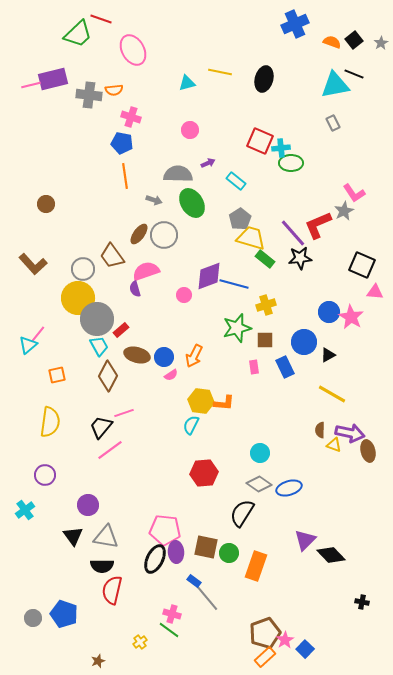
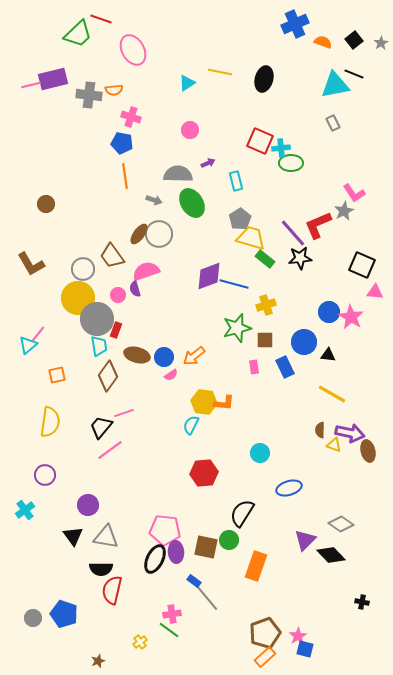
orange semicircle at (332, 42): moved 9 px left
cyan triangle at (187, 83): rotated 18 degrees counterclockwise
cyan rectangle at (236, 181): rotated 36 degrees clockwise
gray circle at (164, 235): moved 5 px left, 1 px up
brown L-shape at (33, 264): moved 2 px left; rotated 12 degrees clockwise
pink circle at (184, 295): moved 66 px left
red rectangle at (121, 330): moved 5 px left; rotated 28 degrees counterclockwise
cyan trapezoid at (99, 346): rotated 20 degrees clockwise
black triangle at (328, 355): rotated 35 degrees clockwise
orange arrow at (194, 356): rotated 25 degrees clockwise
brown diamond at (108, 376): rotated 8 degrees clockwise
yellow hexagon at (201, 401): moved 3 px right, 1 px down
gray diamond at (259, 484): moved 82 px right, 40 px down
green circle at (229, 553): moved 13 px up
black semicircle at (102, 566): moved 1 px left, 3 px down
pink cross at (172, 614): rotated 24 degrees counterclockwise
pink star at (285, 640): moved 13 px right, 4 px up
blue square at (305, 649): rotated 30 degrees counterclockwise
